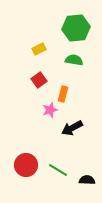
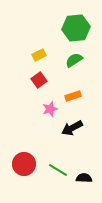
yellow rectangle: moved 6 px down
green semicircle: rotated 42 degrees counterclockwise
orange rectangle: moved 10 px right, 2 px down; rotated 56 degrees clockwise
pink star: moved 1 px up
red circle: moved 2 px left, 1 px up
black semicircle: moved 3 px left, 2 px up
